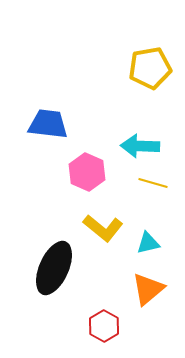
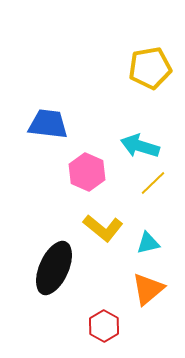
cyan arrow: rotated 15 degrees clockwise
yellow line: rotated 60 degrees counterclockwise
